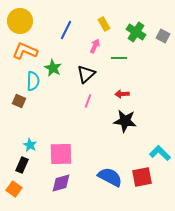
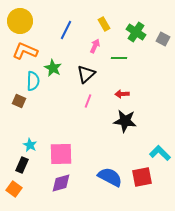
gray square: moved 3 px down
